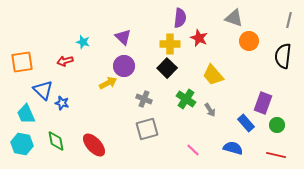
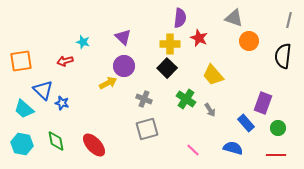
orange square: moved 1 px left, 1 px up
cyan trapezoid: moved 2 px left, 5 px up; rotated 25 degrees counterclockwise
green circle: moved 1 px right, 3 px down
red line: rotated 12 degrees counterclockwise
